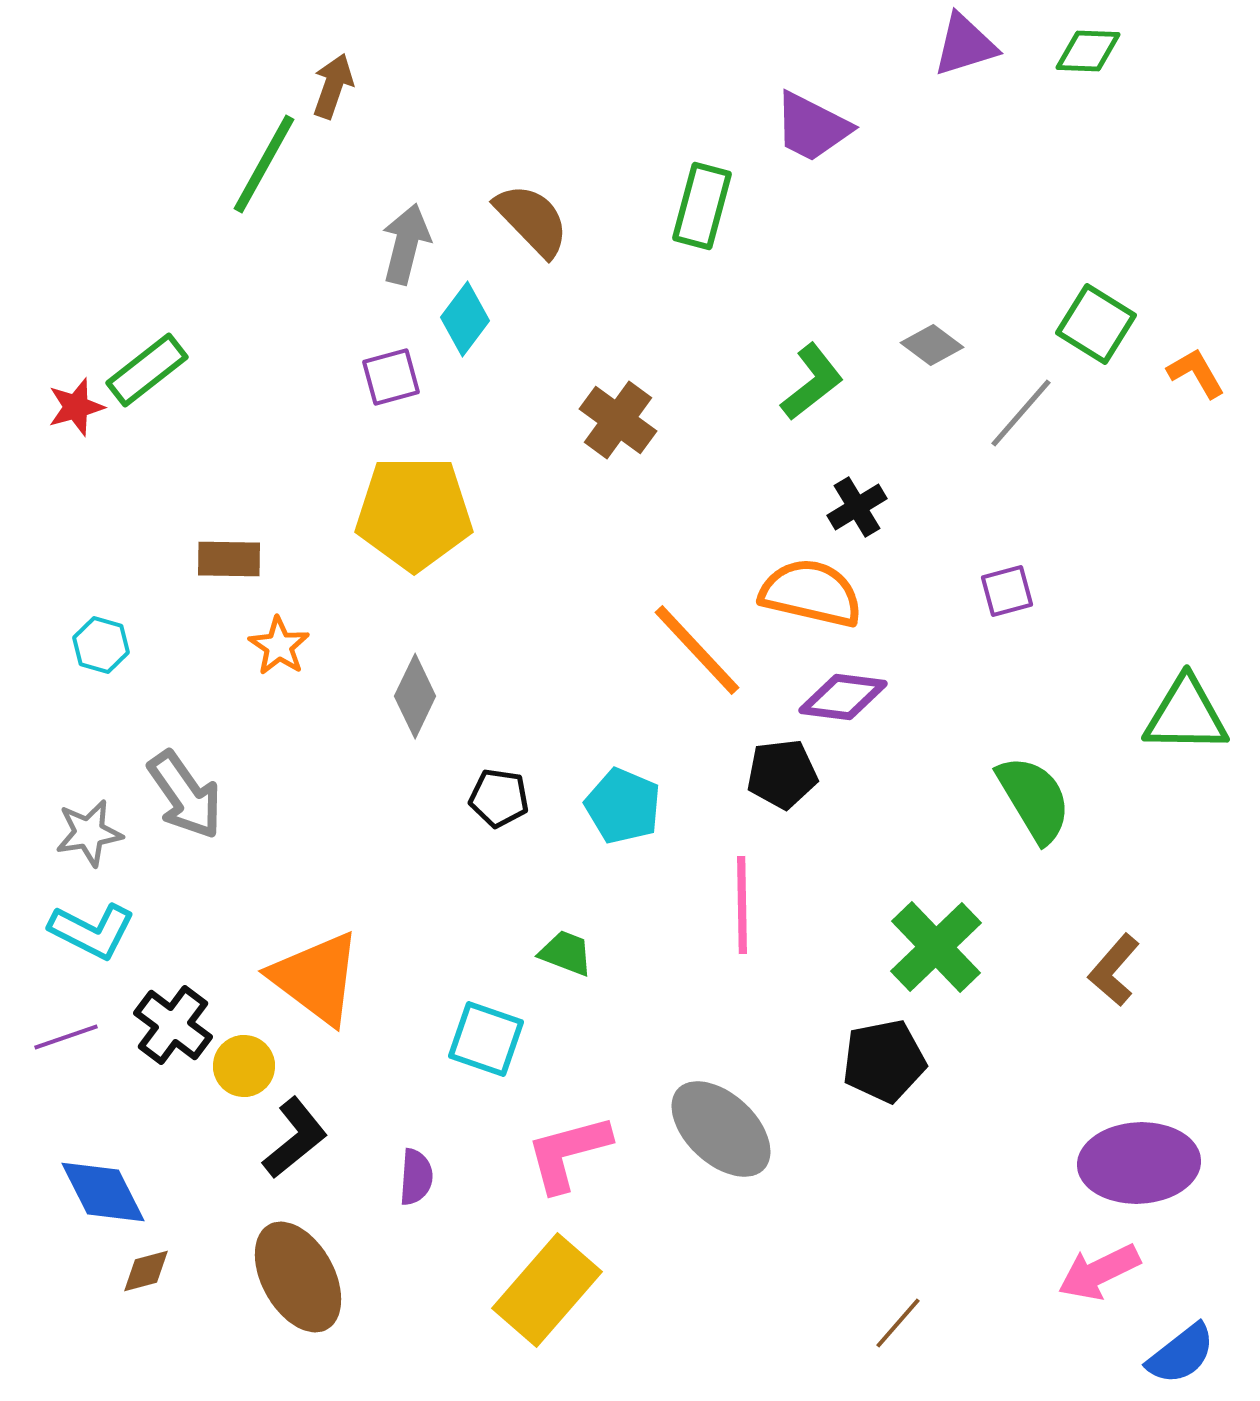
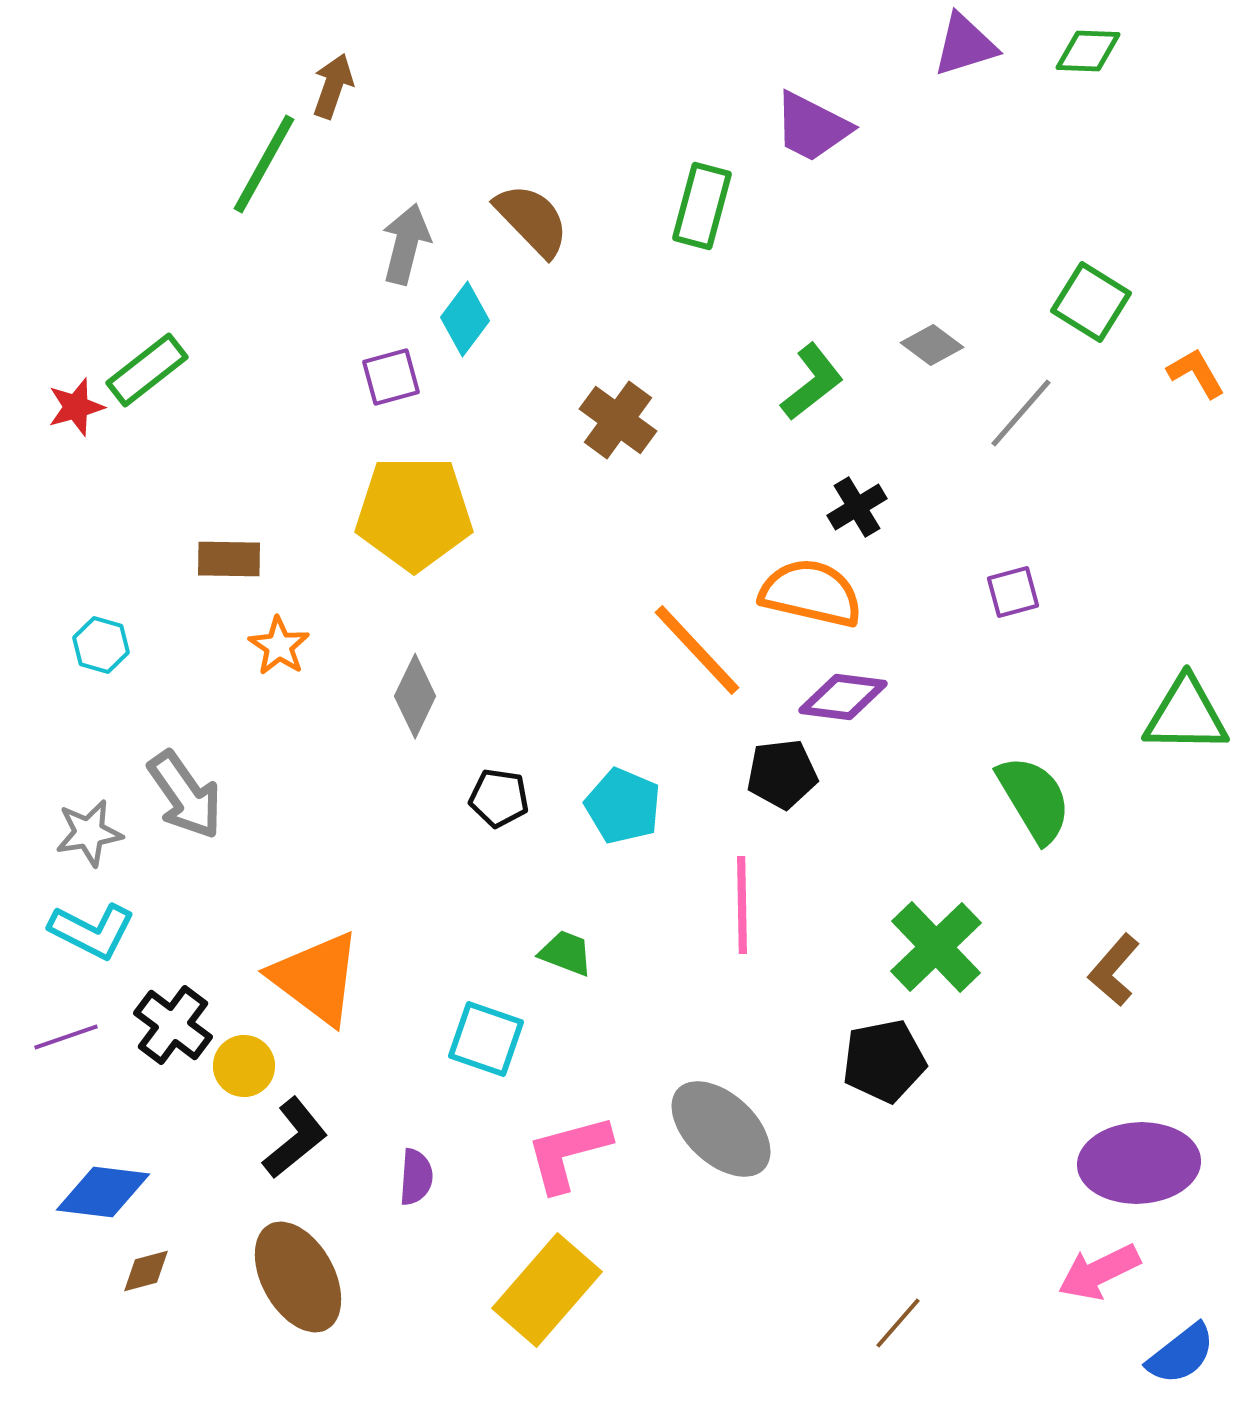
green square at (1096, 324): moved 5 px left, 22 px up
purple square at (1007, 591): moved 6 px right, 1 px down
blue diamond at (103, 1192): rotated 56 degrees counterclockwise
